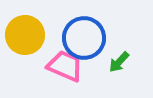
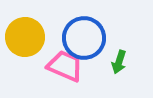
yellow circle: moved 2 px down
green arrow: rotated 25 degrees counterclockwise
